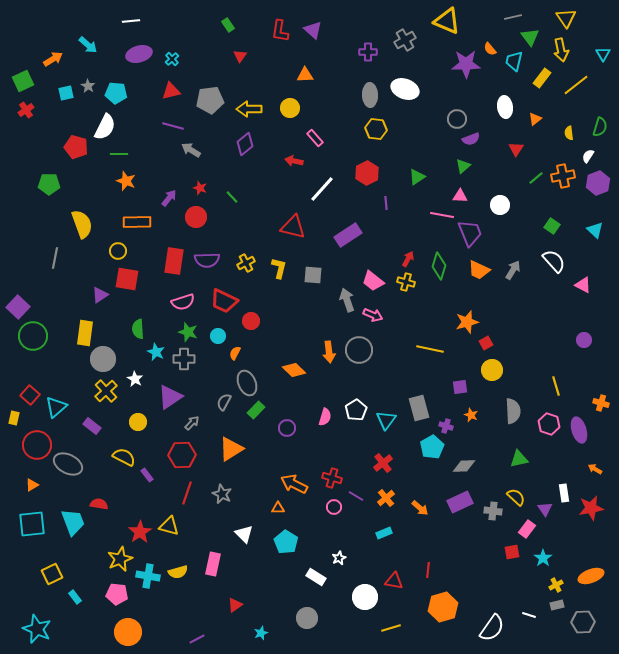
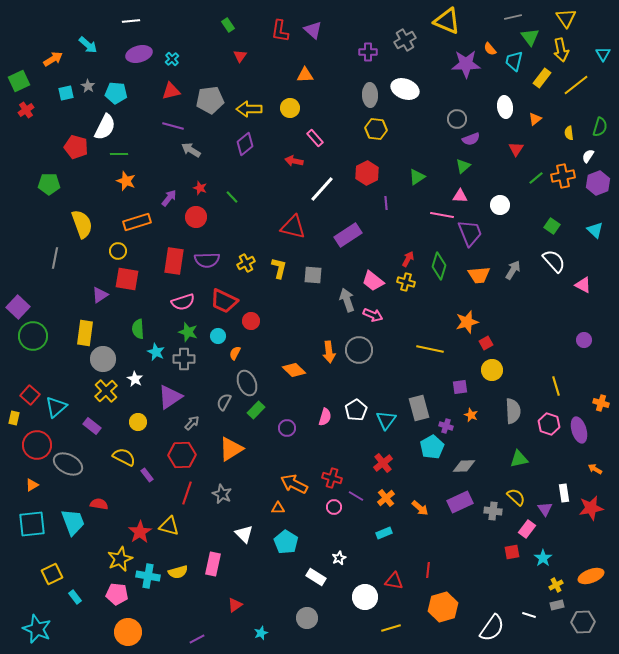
green square at (23, 81): moved 4 px left
orange rectangle at (137, 222): rotated 16 degrees counterclockwise
orange trapezoid at (479, 270): moved 5 px down; rotated 30 degrees counterclockwise
